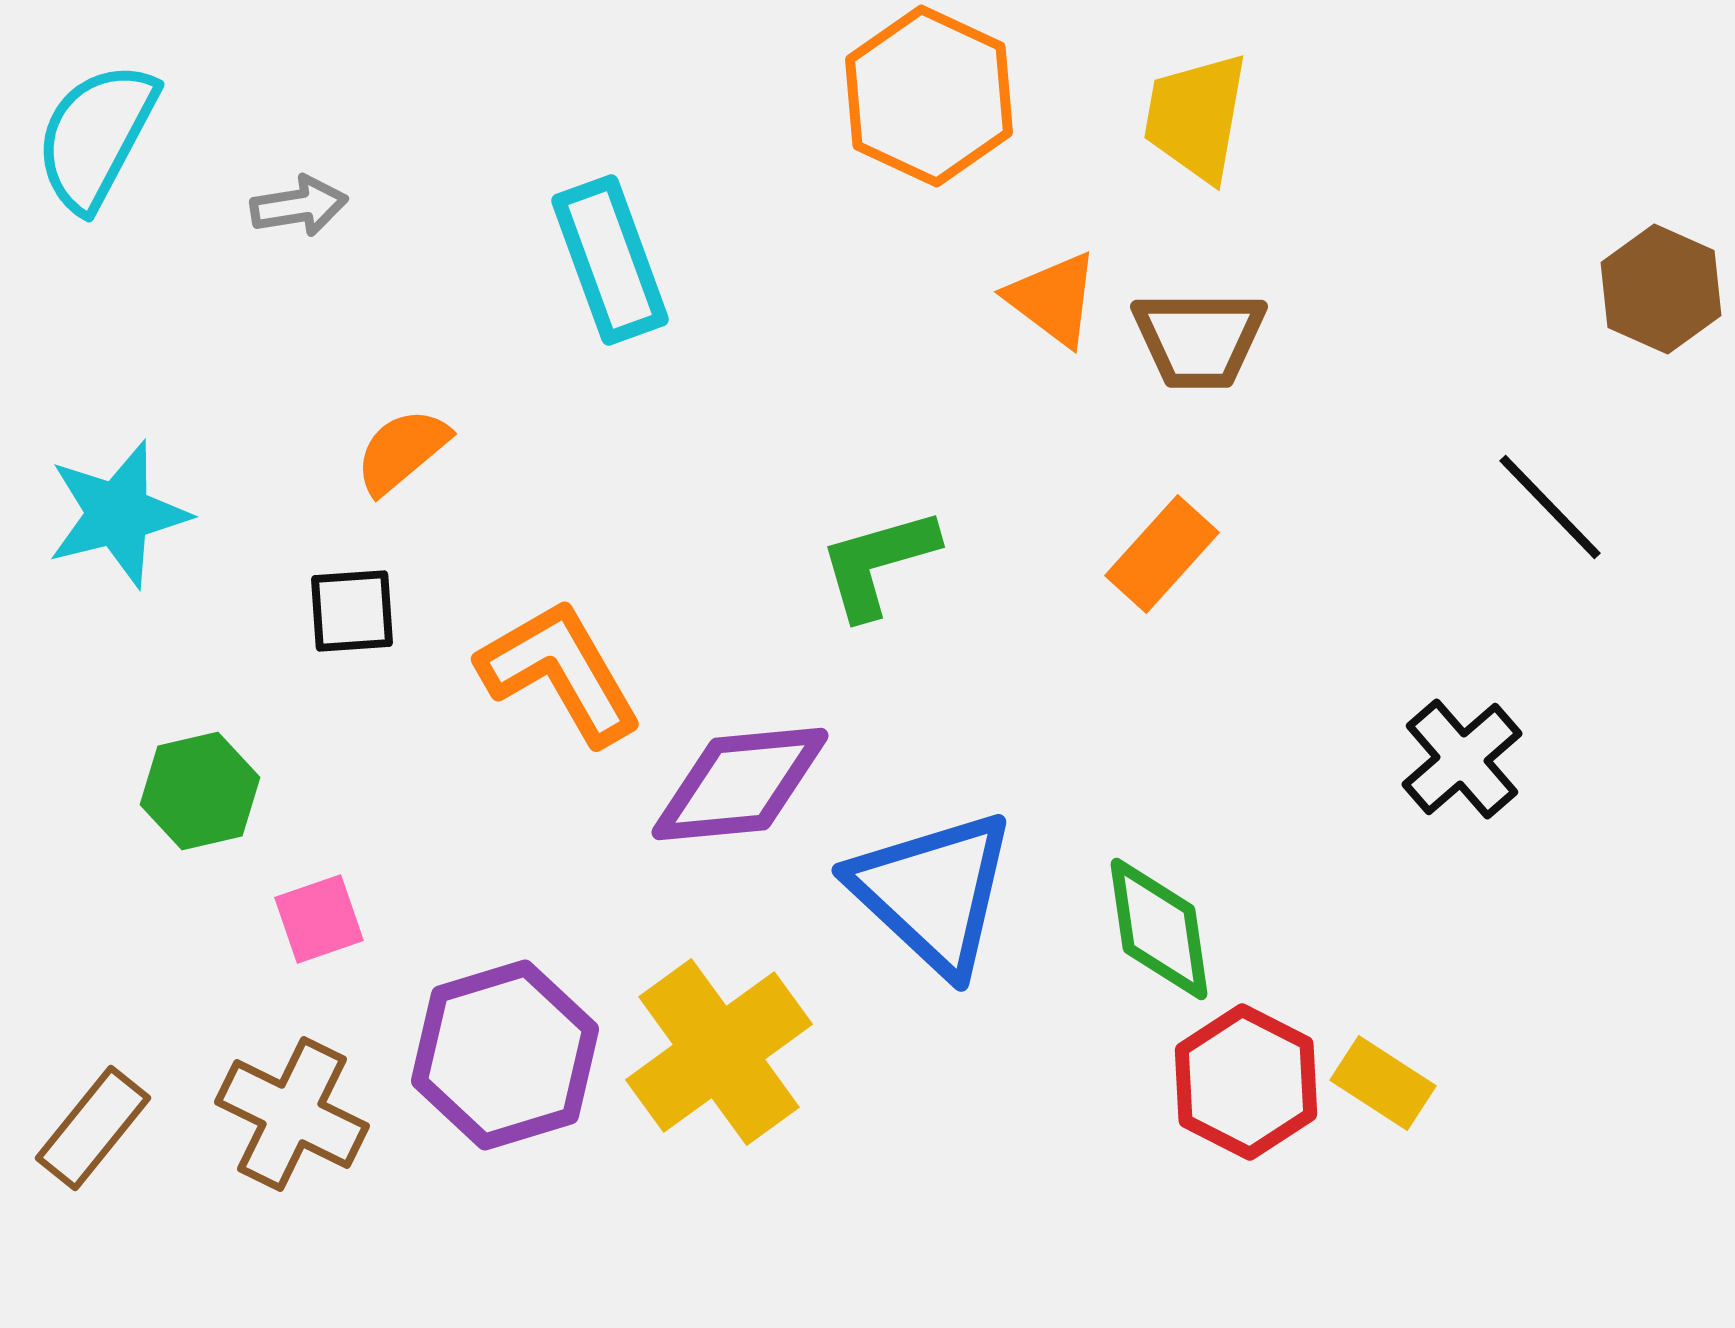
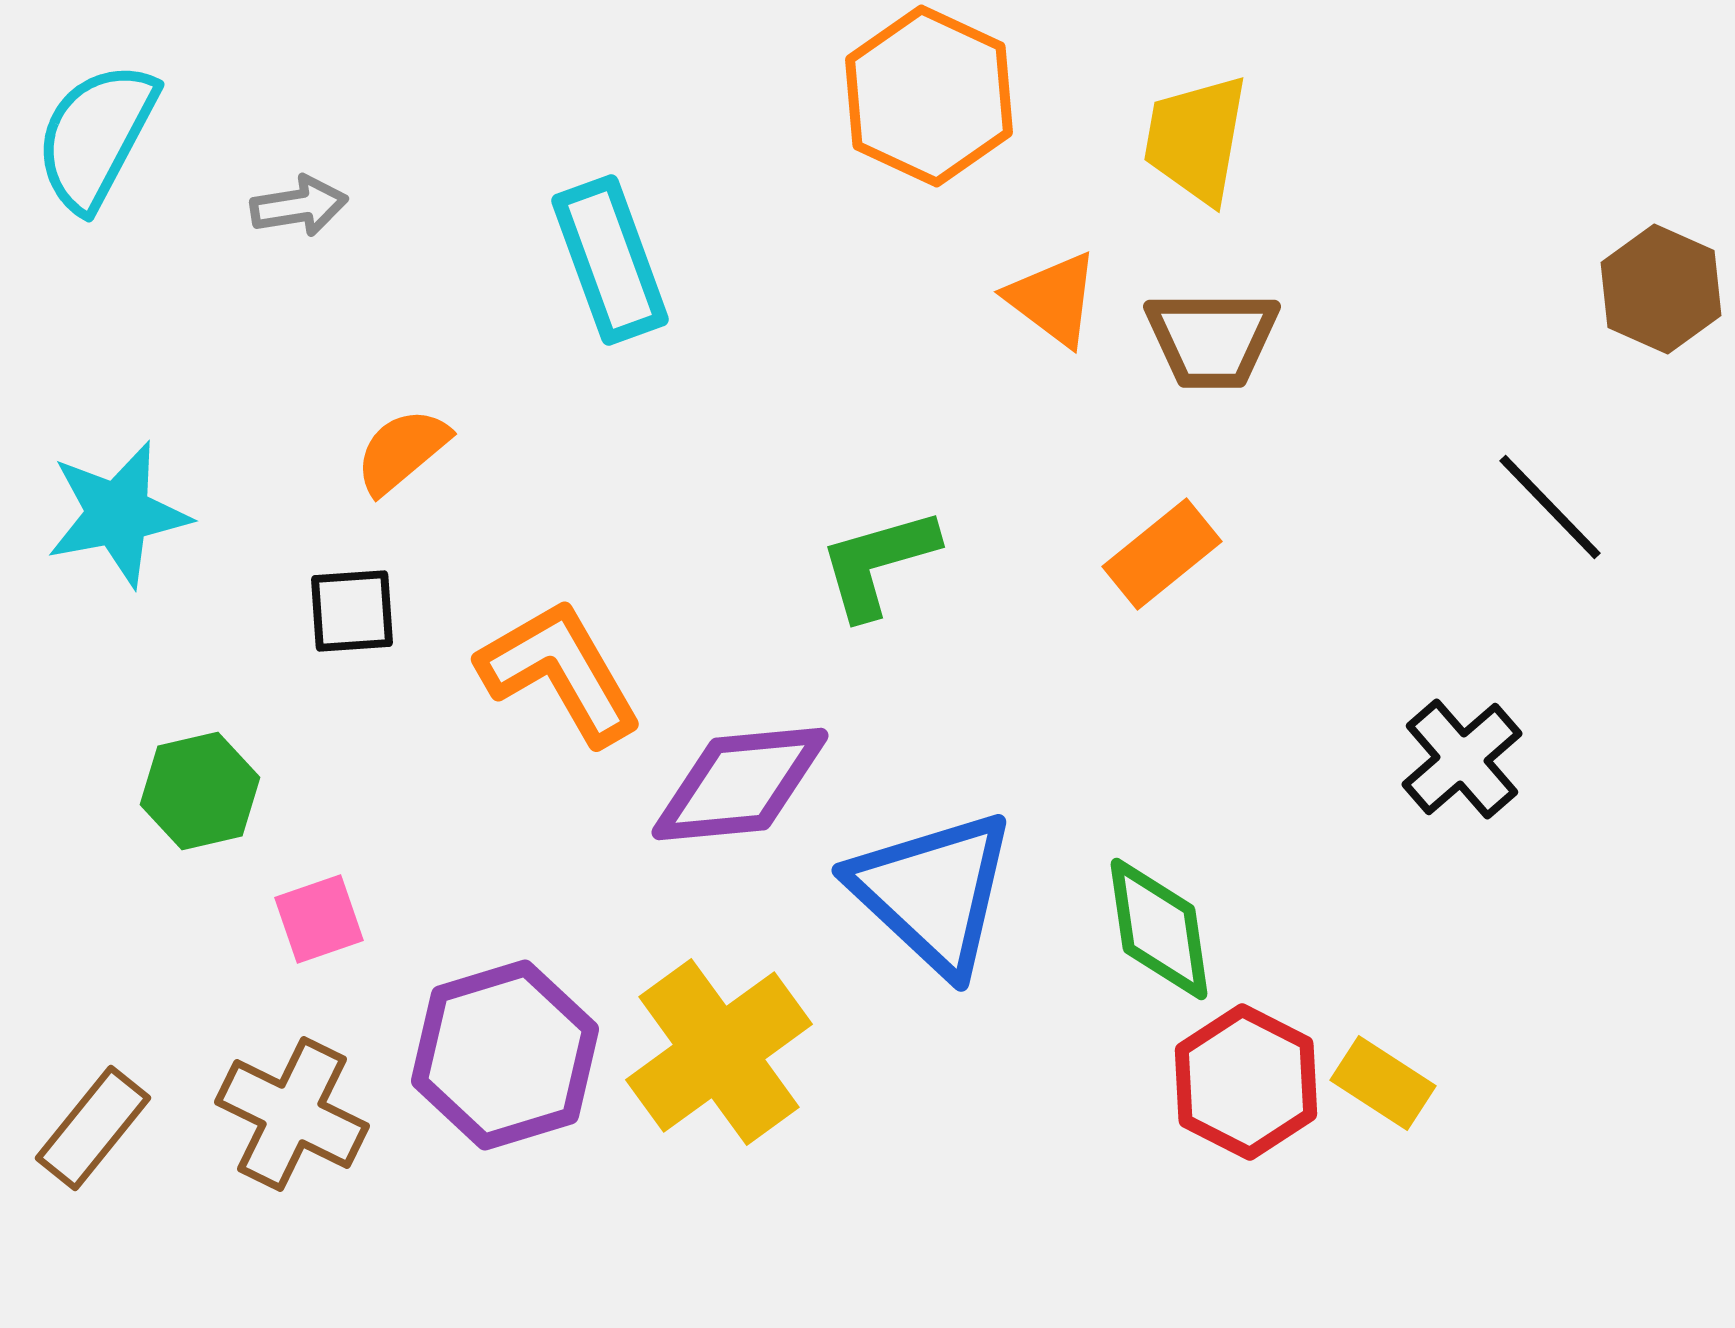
yellow trapezoid: moved 22 px down
brown trapezoid: moved 13 px right
cyan star: rotated 3 degrees clockwise
orange rectangle: rotated 9 degrees clockwise
